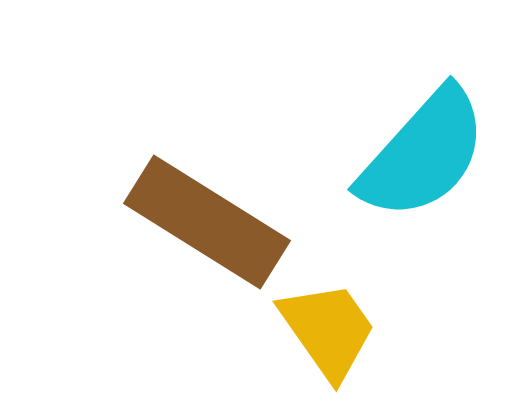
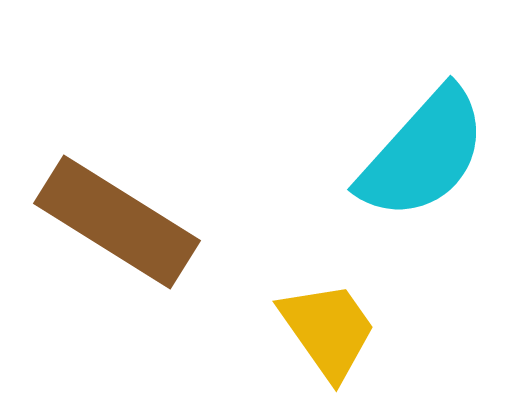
brown rectangle: moved 90 px left
